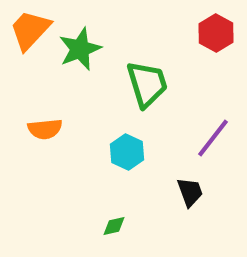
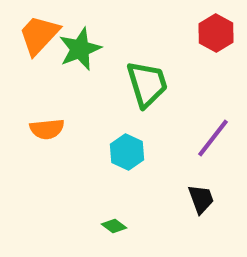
orange trapezoid: moved 9 px right, 5 px down
orange semicircle: moved 2 px right
black trapezoid: moved 11 px right, 7 px down
green diamond: rotated 50 degrees clockwise
